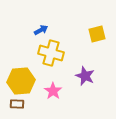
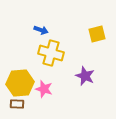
blue arrow: rotated 48 degrees clockwise
yellow hexagon: moved 1 px left, 2 px down
pink star: moved 9 px left, 2 px up; rotated 18 degrees counterclockwise
